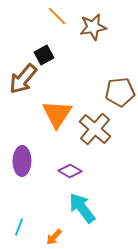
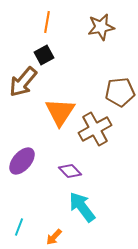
orange line: moved 10 px left, 6 px down; rotated 55 degrees clockwise
brown star: moved 8 px right
brown arrow: moved 3 px down
orange triangle: moved 3 px right, 2 px up
brown cross: rotated 20 degrees clockwise
purple ellipse: rotated 40 degrees clockwise
purple diamond: rotated 15 degrees clockwise
cyan arrow: moved 1 px up
